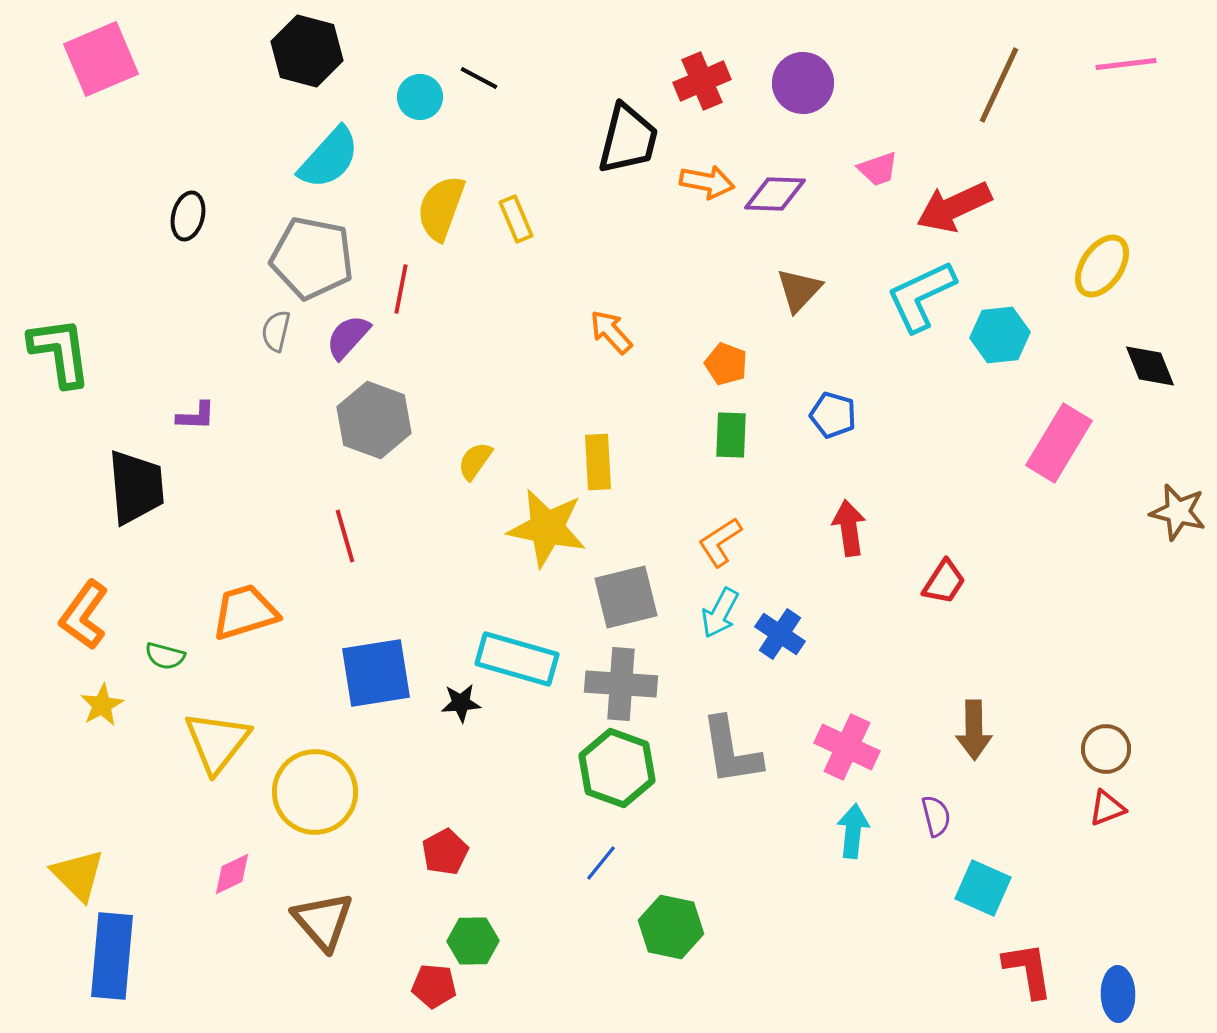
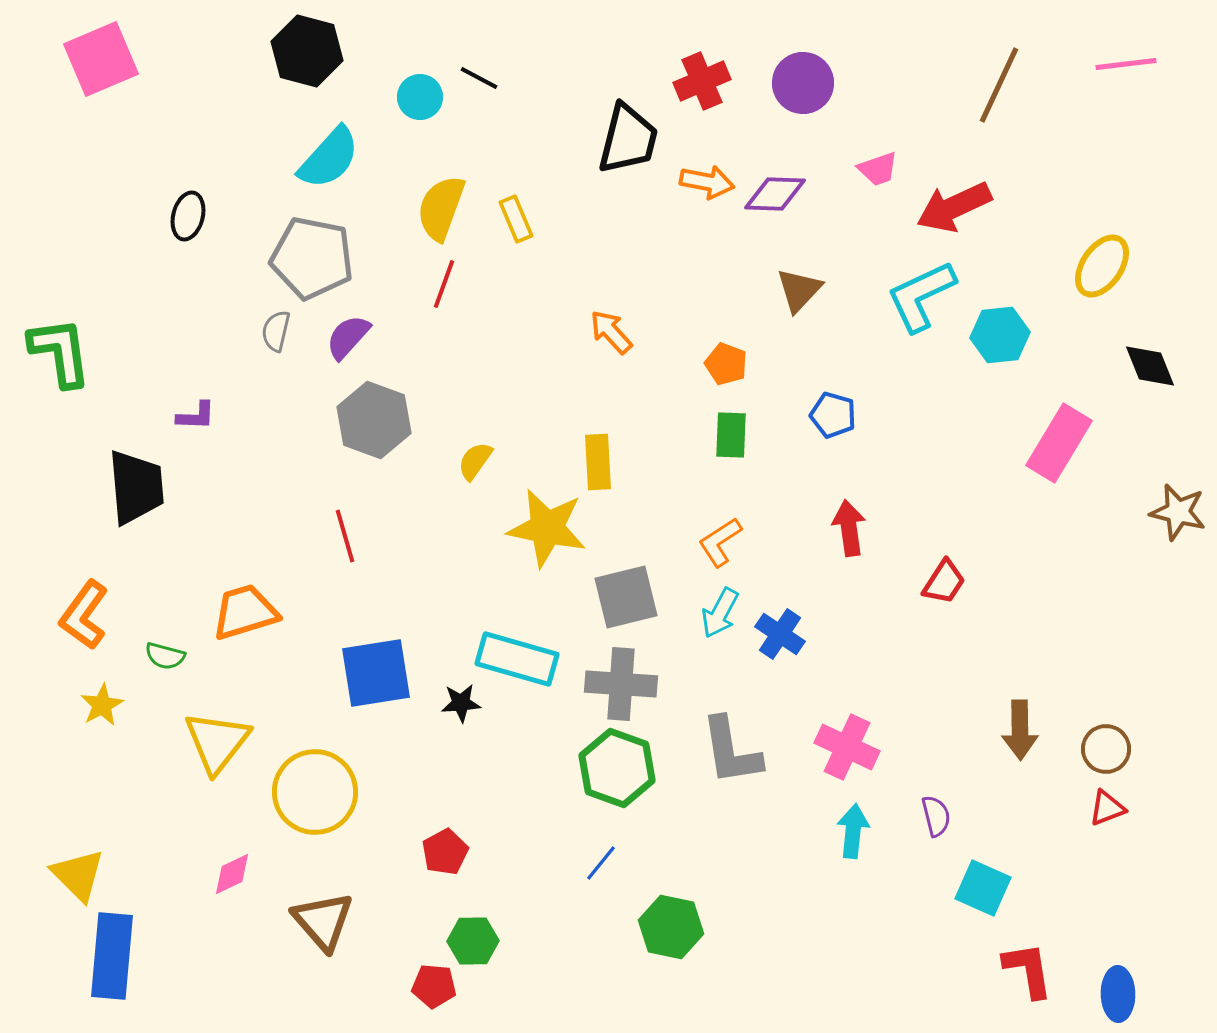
red line at (401, 289): moved 43 px right, 5 px up; rotated 9 degrees clockwise
brown arrow at (974, 730): moved 46 px right
